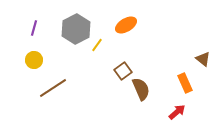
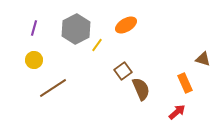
brown triangle: rotated 21 degrees counterclockwise
